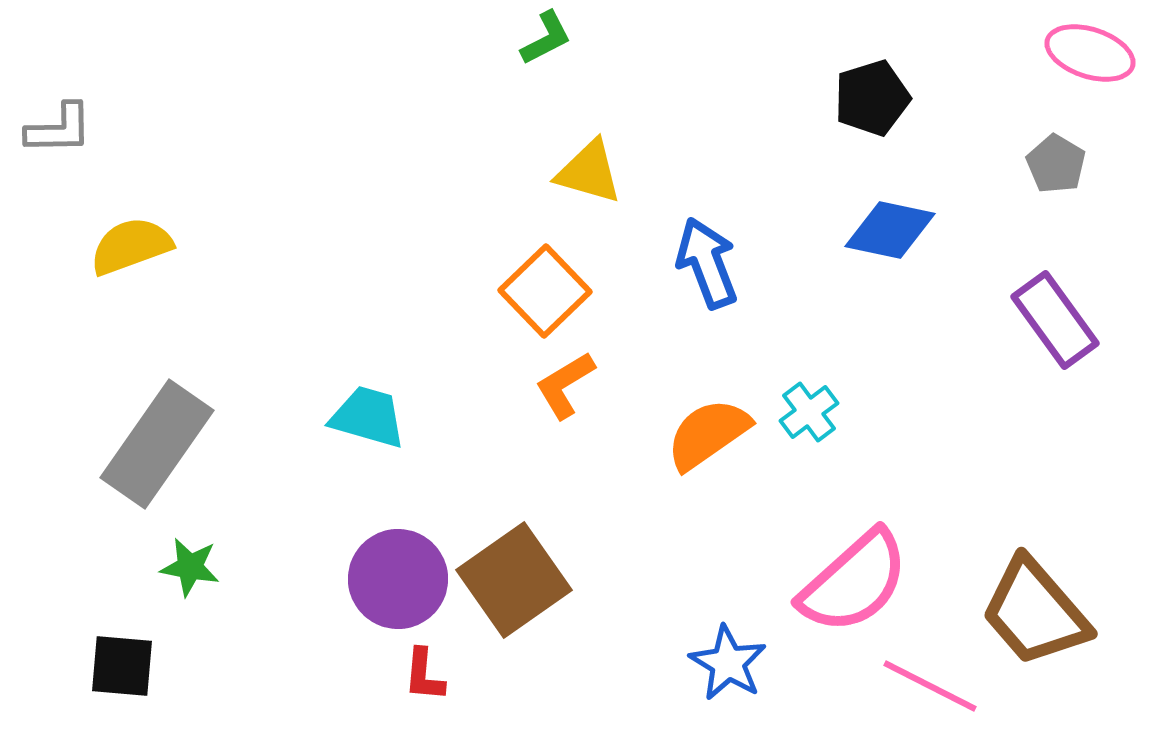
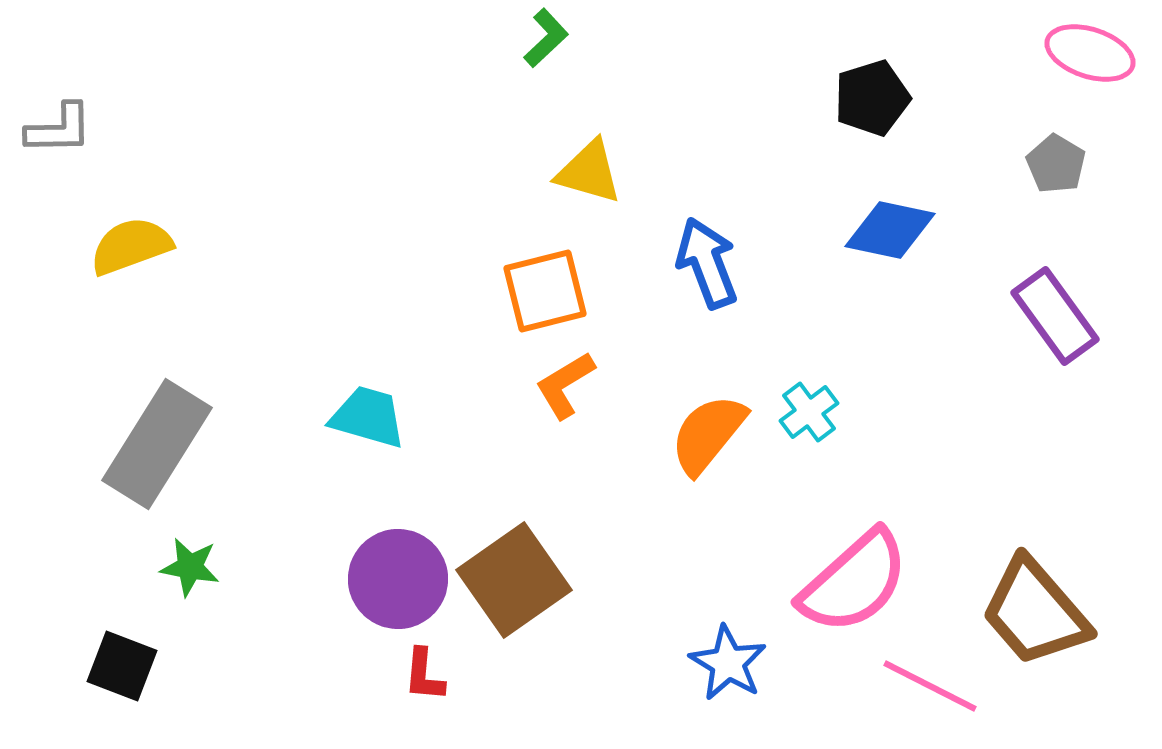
green L-shape: rotated 16 degrees counterclockwise
orange square: rotated 30 degrees clockwise
purple rectangle: moved 4 px up
orange semicircle: rotated 16 degrees counterclockwise
gray rectangle: rotated 3 degrees counterclockwise
black square: rotated 16 degrees clockwise
